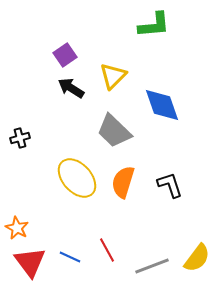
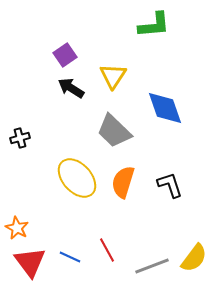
yellow triangle: rotated 12 degrees counterclockwise
blue diamond: moved 3 px right, 3 px down
yellow semicircle: moved 3 px left
